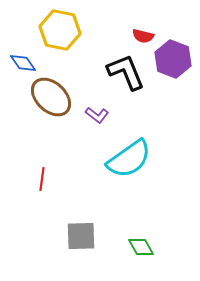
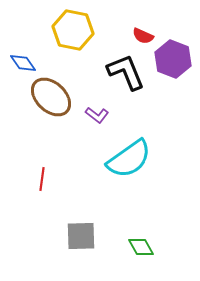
yellow hexagon: moved 13 px right
red semicircle: rotated 10 degrees clockwise
